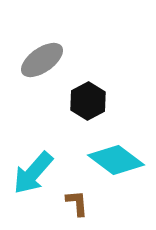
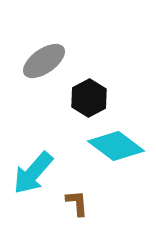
gray ellipse: moved 2 px right, 1 px down
black hexagon: moved 1 px right, 3 px up
cyan diamond: moved 14 px up
